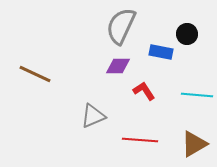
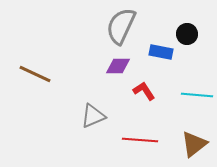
brown triangle: rotated 8 degrees counterclockwise
